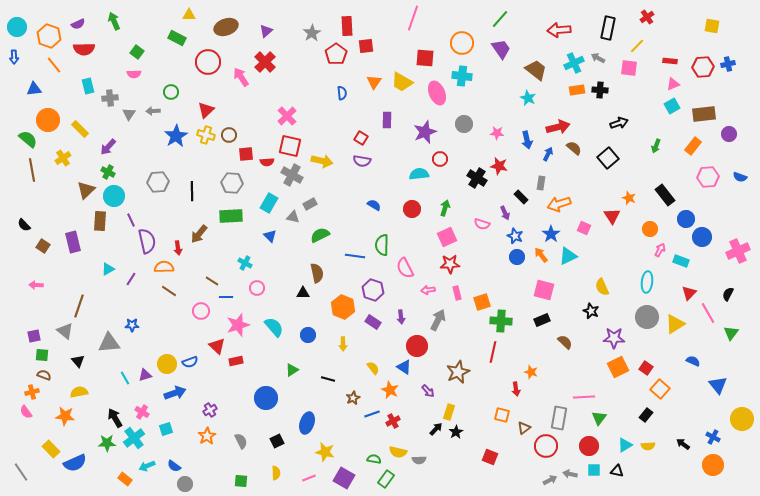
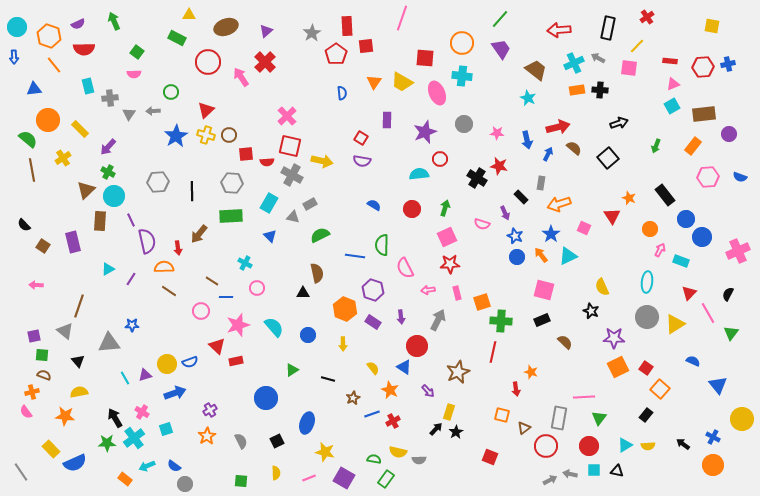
pink line at (413, 18): moved 11 px left
orange hexagon at (343, 307): moved 2 px right, 2 px down
